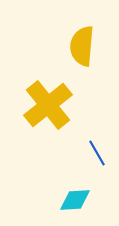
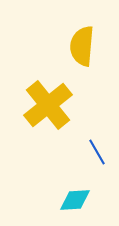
blue line: moved 1 px up
